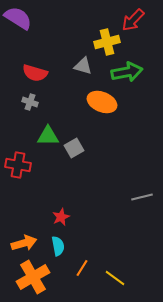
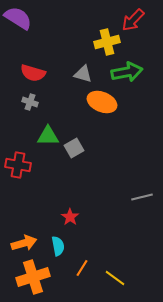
gray triangle: moved 8 px down
red semicircle: moved 2 px left
red star: moved 9 px right; rotated 12 degrees counterclockwise
orange cross: rotated 12 degrees clockwise
